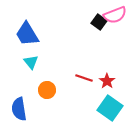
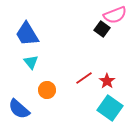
black square: moved 3 px right, 7 px down
red line: rotated 54 degrees counterclockwise
blue semicircle: rotated 40 degrees counterclockwise
